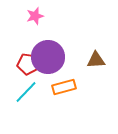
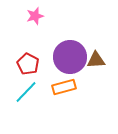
purple circle: moved 22 px right
red pentagon: rotated 20 degrees clockwise
